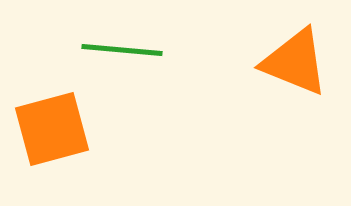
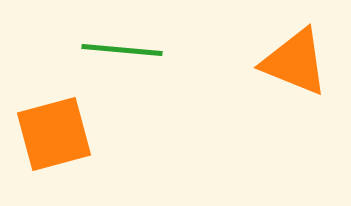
orange square: moved 2 px right, 5 px down
